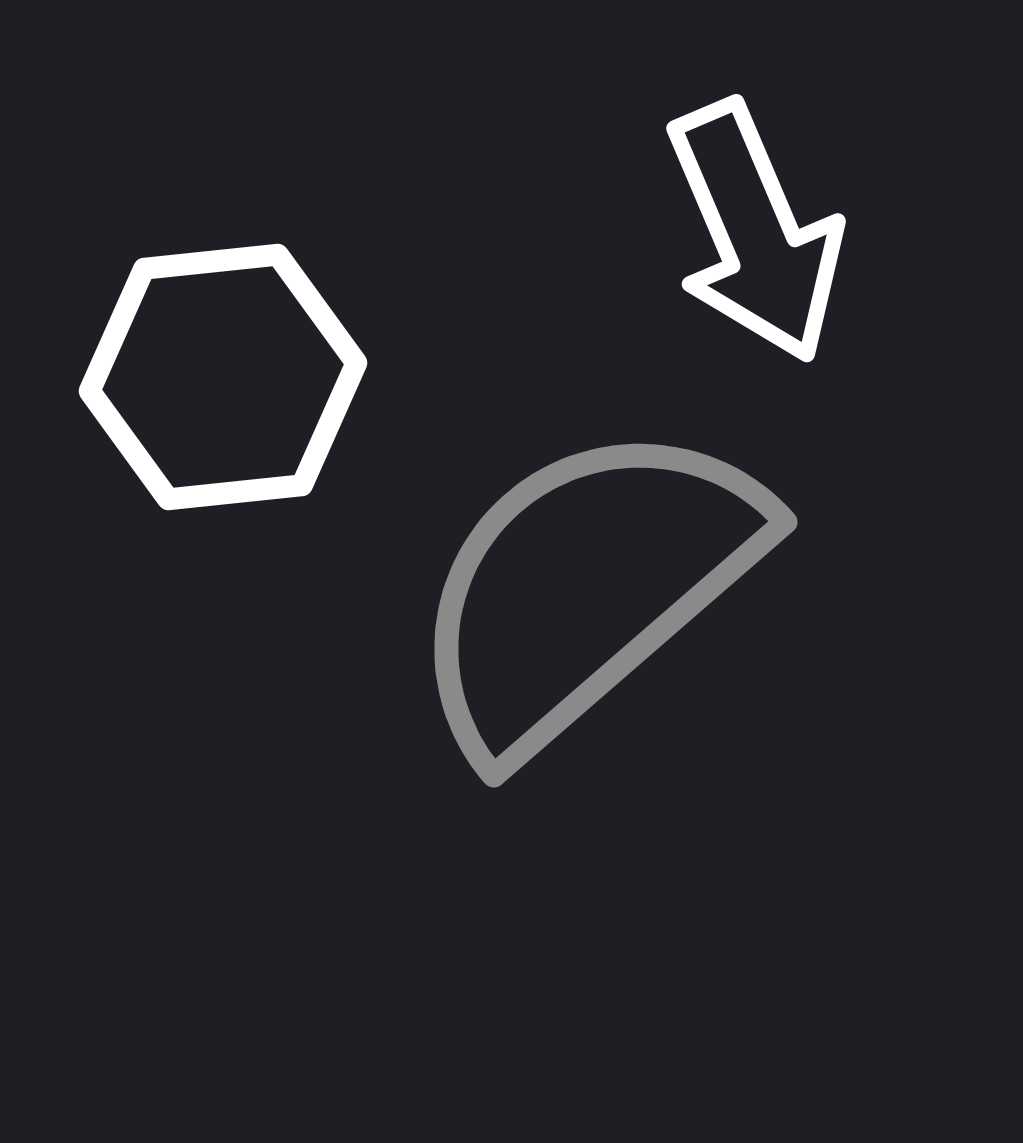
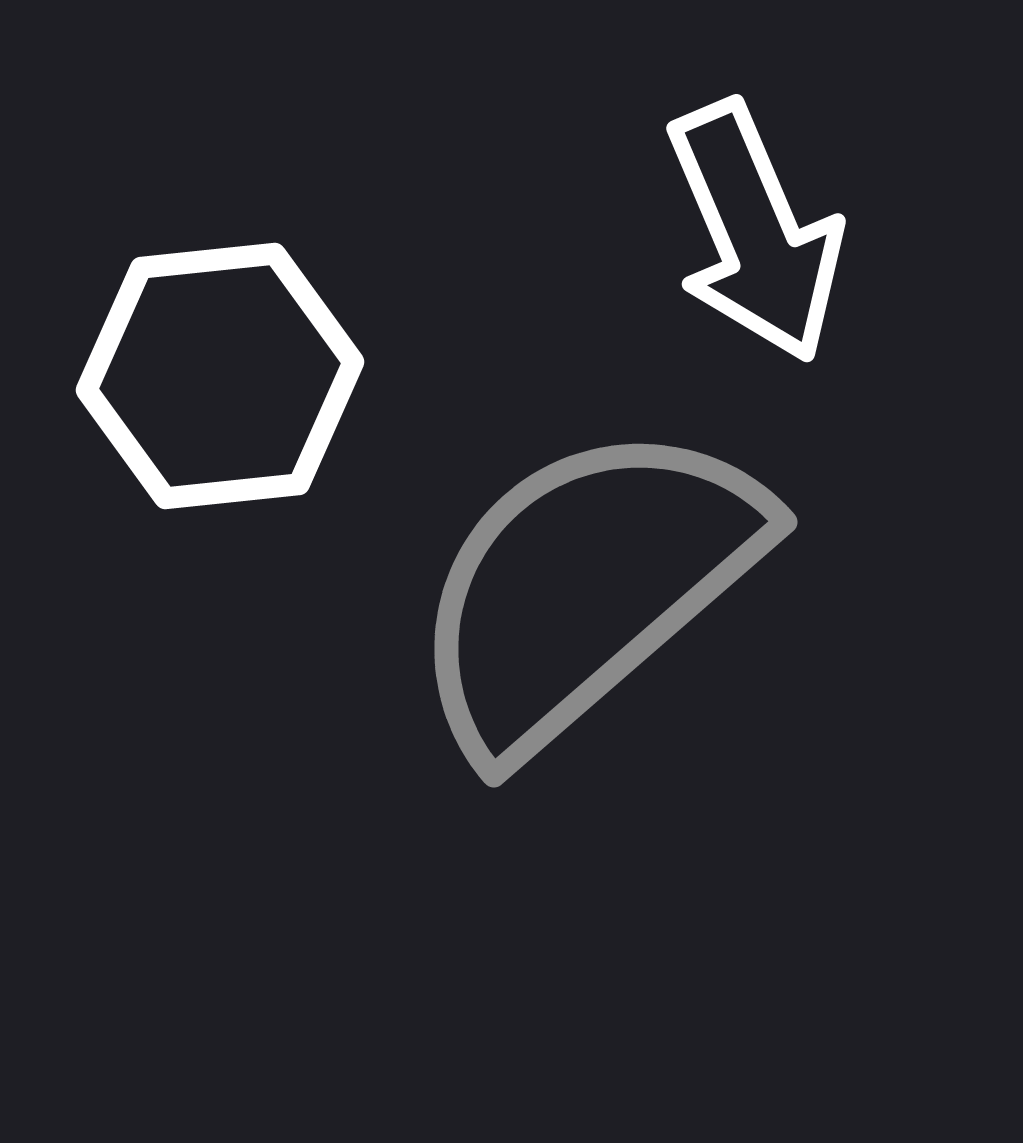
white hexagon: moved 3 px left, 1 px up
